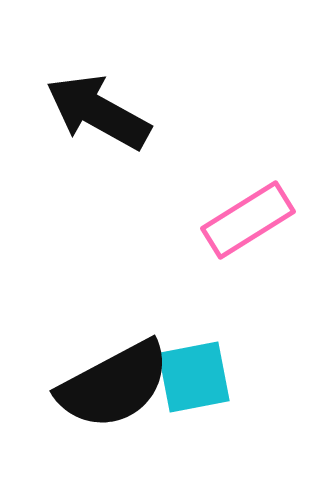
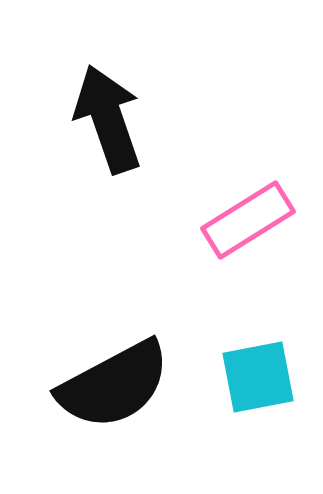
black arrow: moved 10 px right, 7 px down; rotated 42 degrees clockwise
cyan square: moved 64 px right
